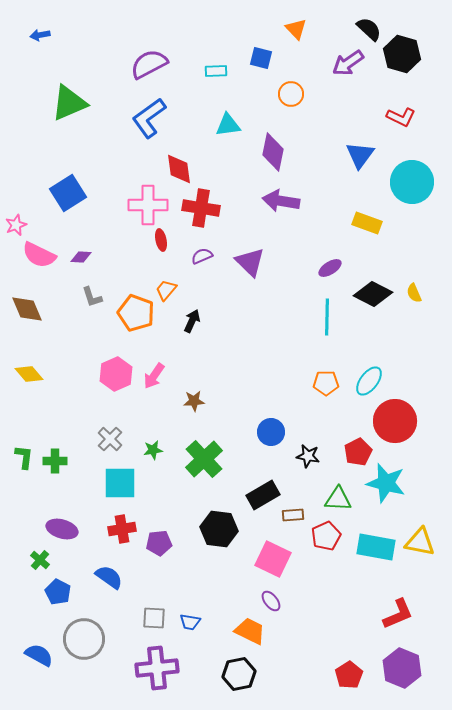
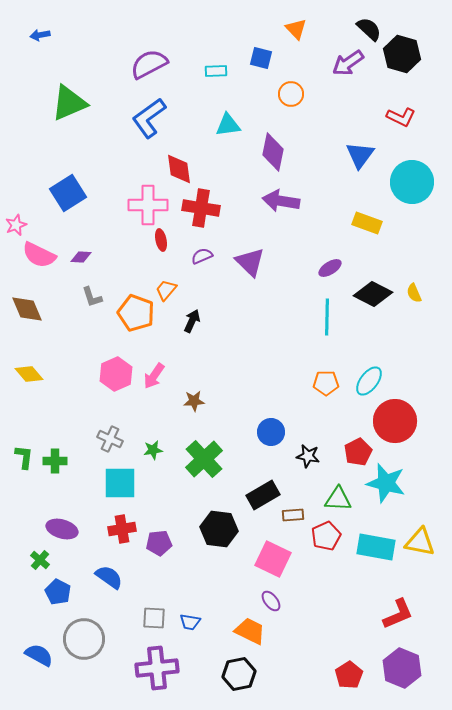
gray cross at (110, 439): rotated 20 degrees counterclockwise
